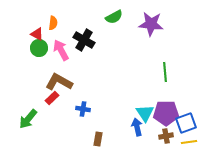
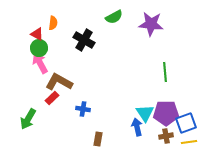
pink arrow: moved 21 px left, 13 px down
green arrow: rotated 10 degrees counterclockwise
